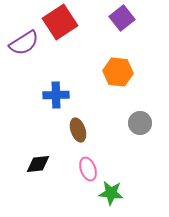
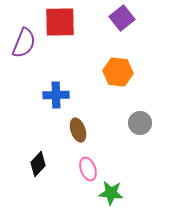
red square: rotated 32 degrees clockwise
purple semicircle: rotated 36 degrees counterclockwise
black diamond: rotated 40 degrees counterclockwise
